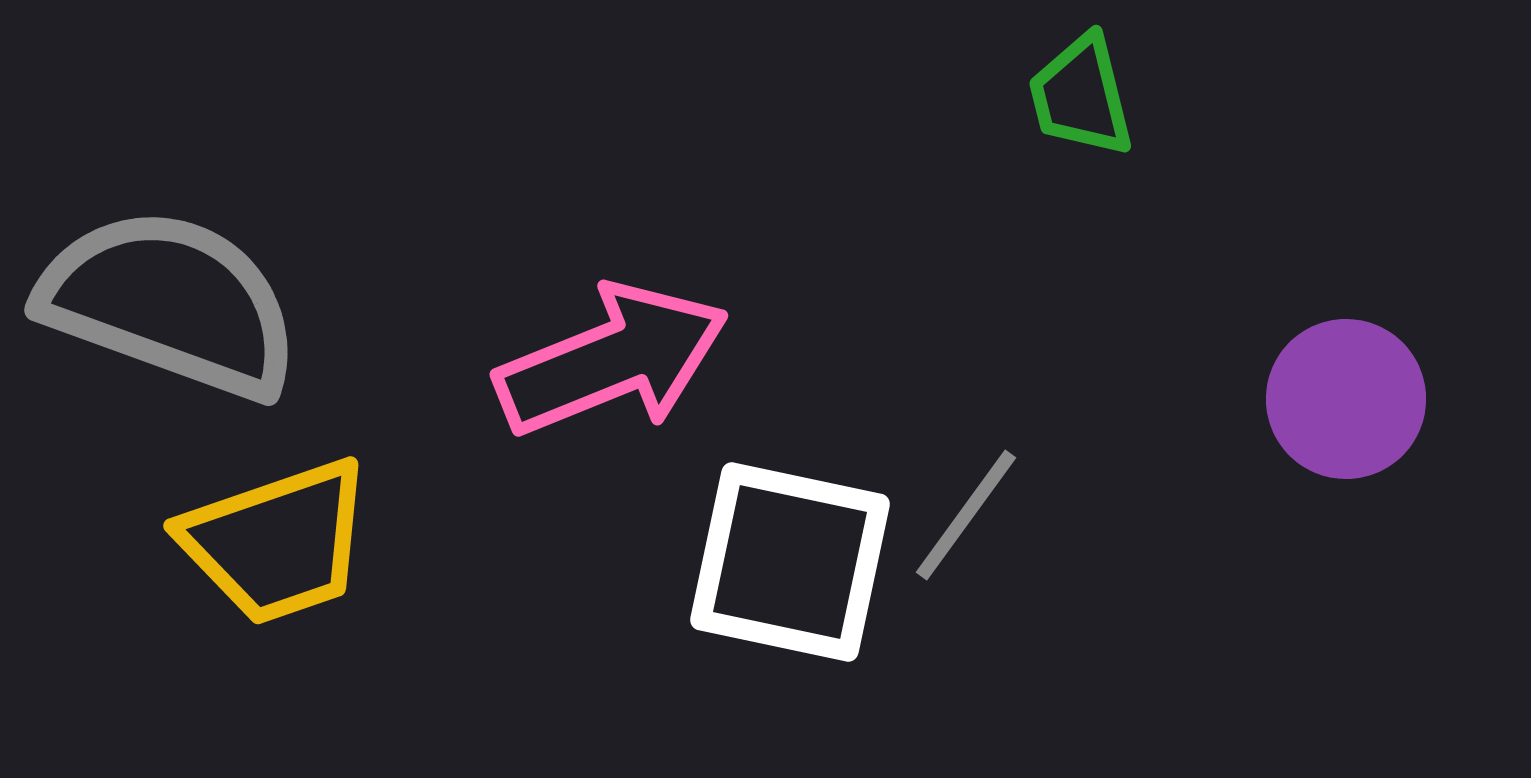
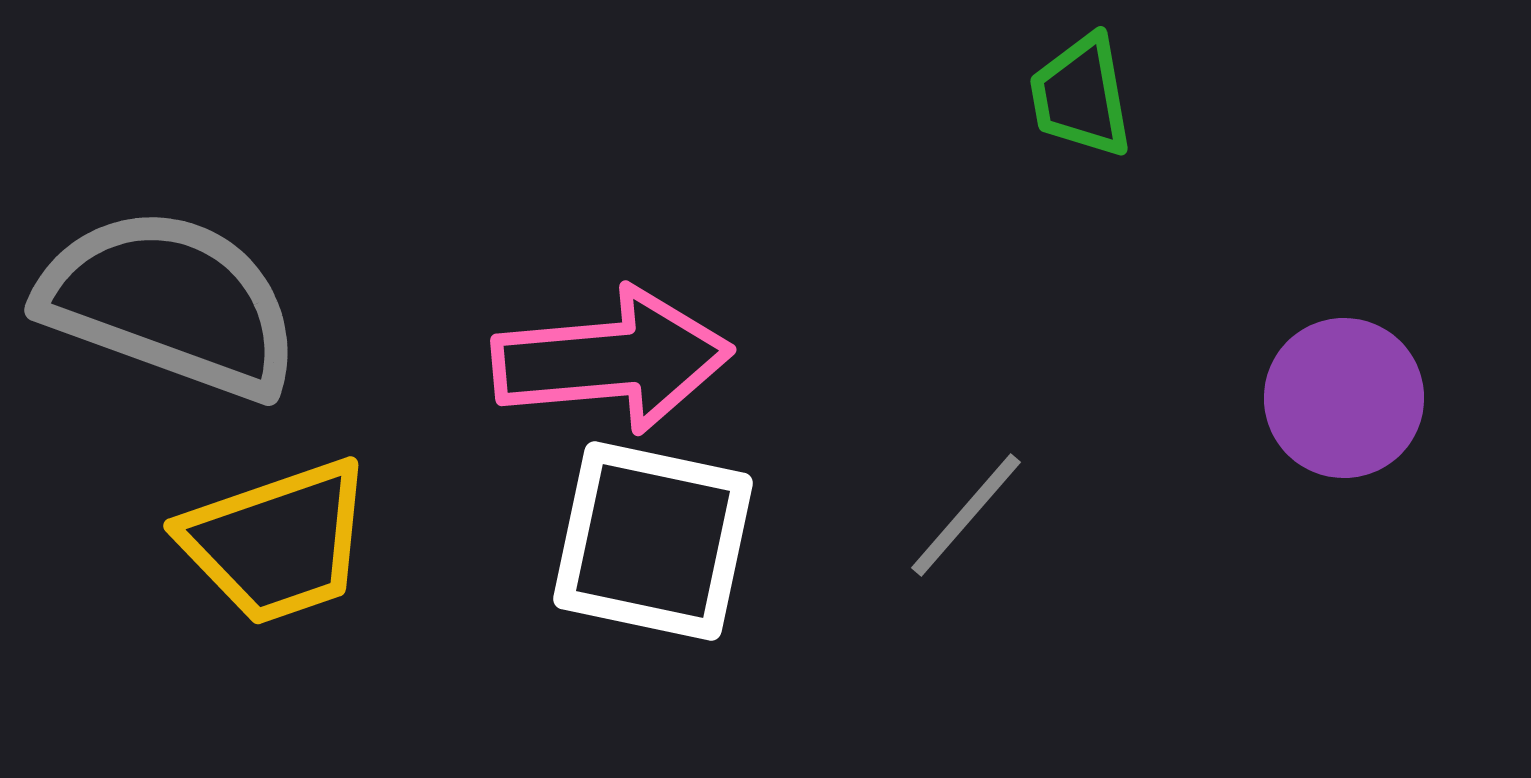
green trapezoid: rotated 4 degrees clockwise
pink arrow: rotated 17 degrees clockwise
purple circle: moved 2 px left, 1 px up
gray line: rotated 5 degrees clockwise
white square: moved 137 px left, 21 px up
